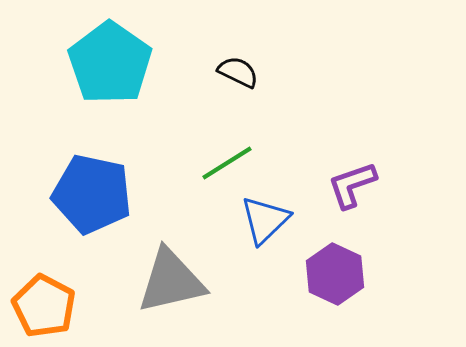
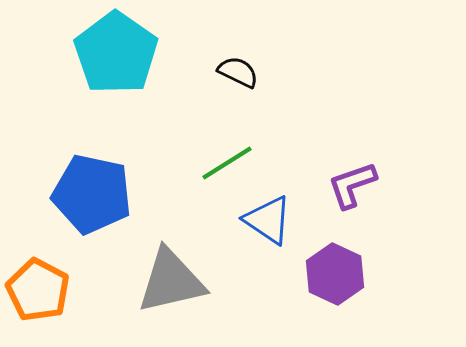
cyan pentagon: moved 6 px right, 10 px up
blue triangle: moved 3 px right; rotated 42 degrees counterclockwise
orange pentagon: moved 6 px left, 16 px up
